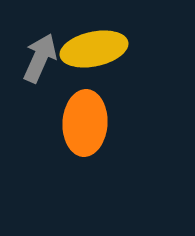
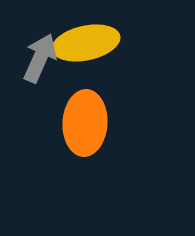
yellow ellipse: moved 8 px left, 6 px up
